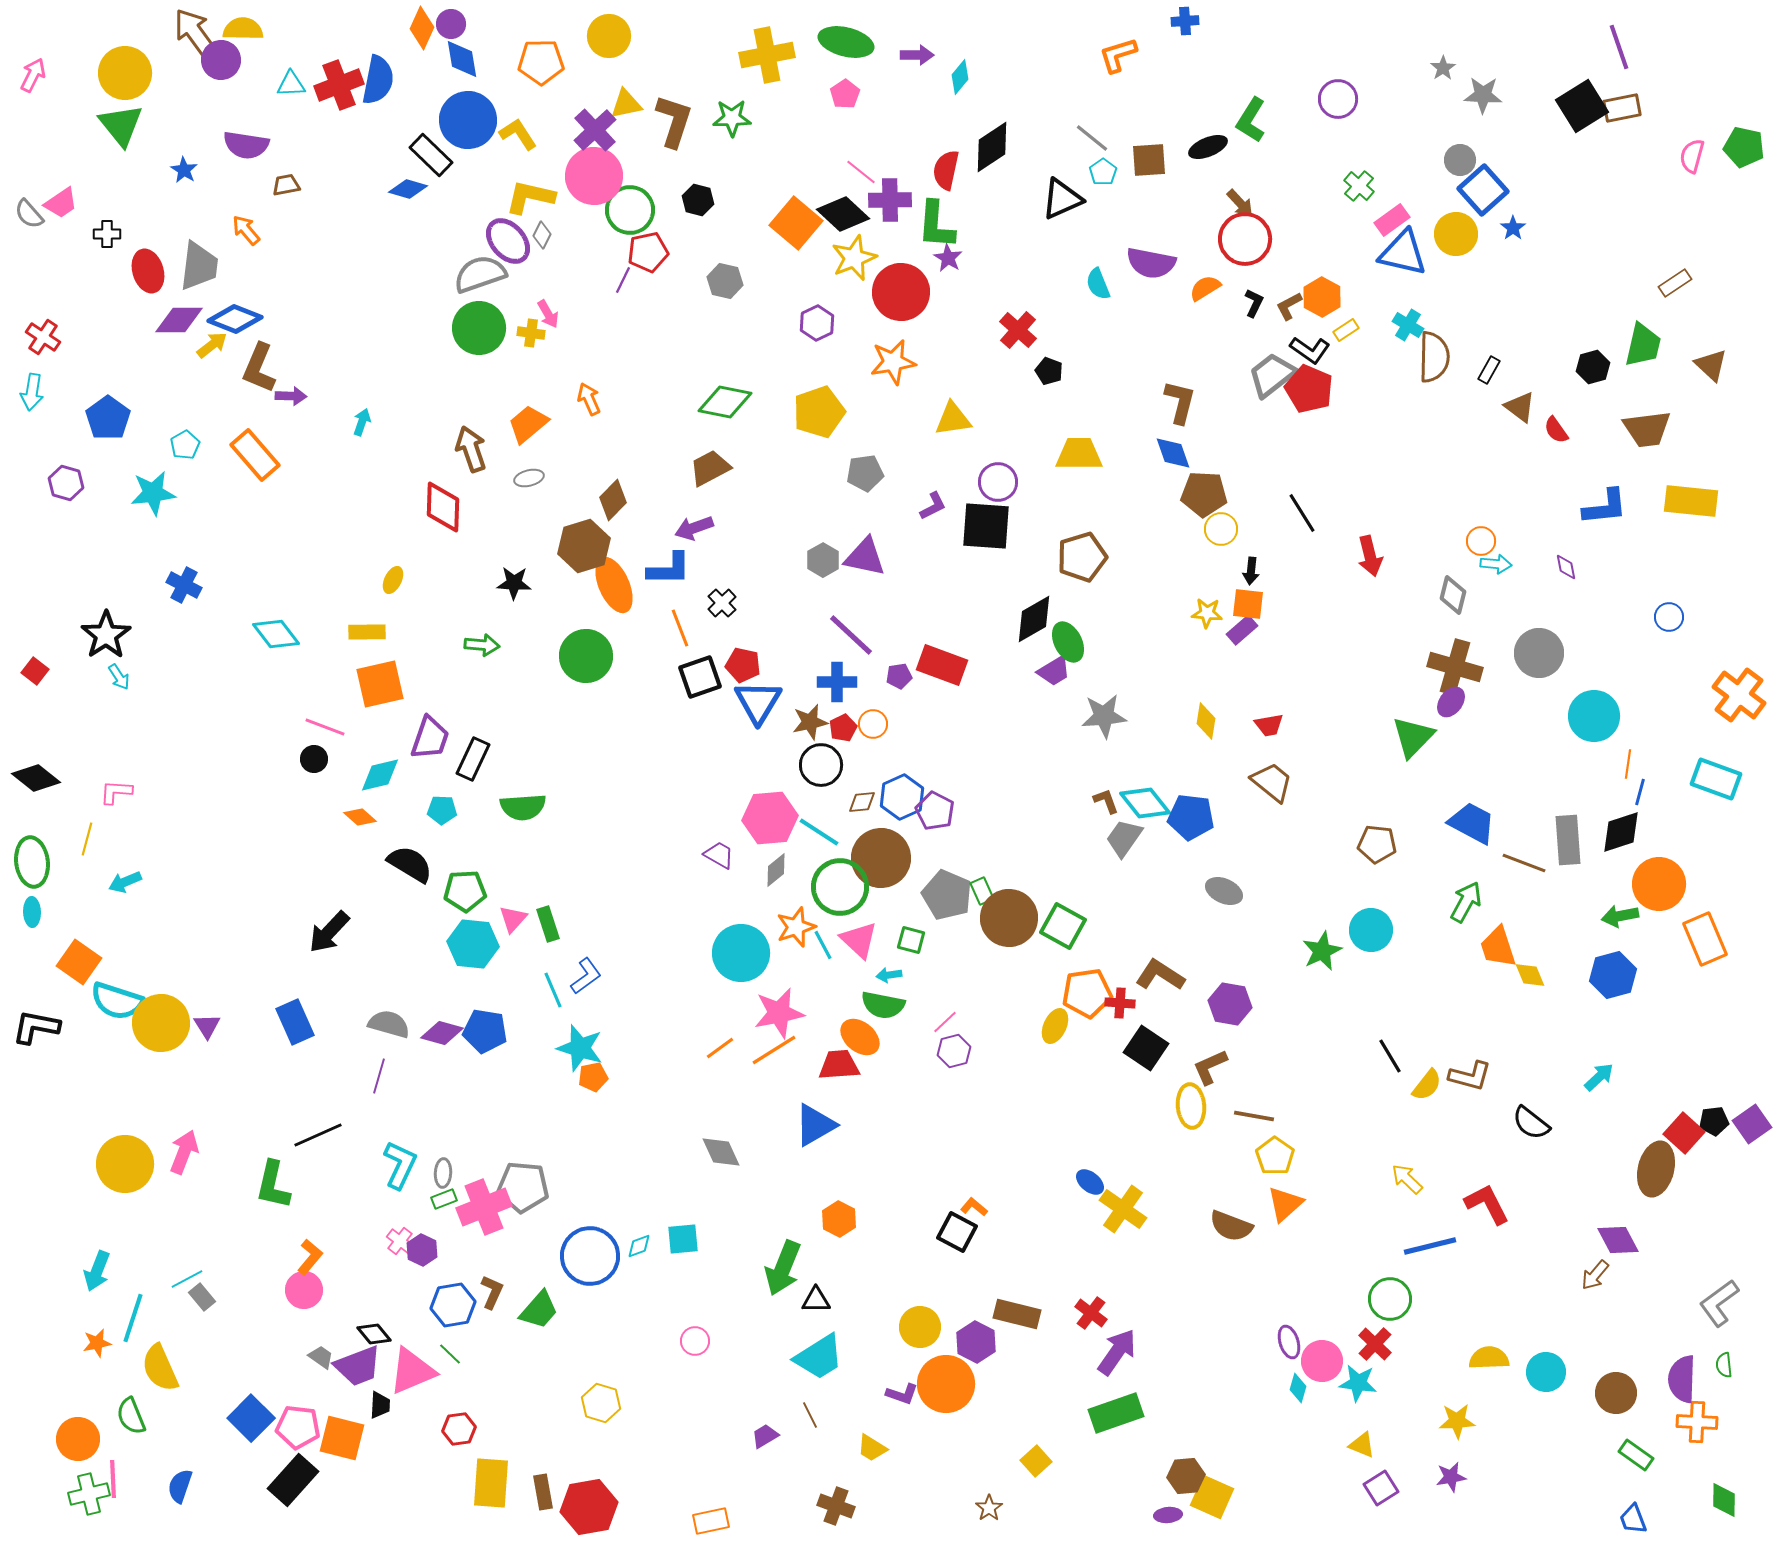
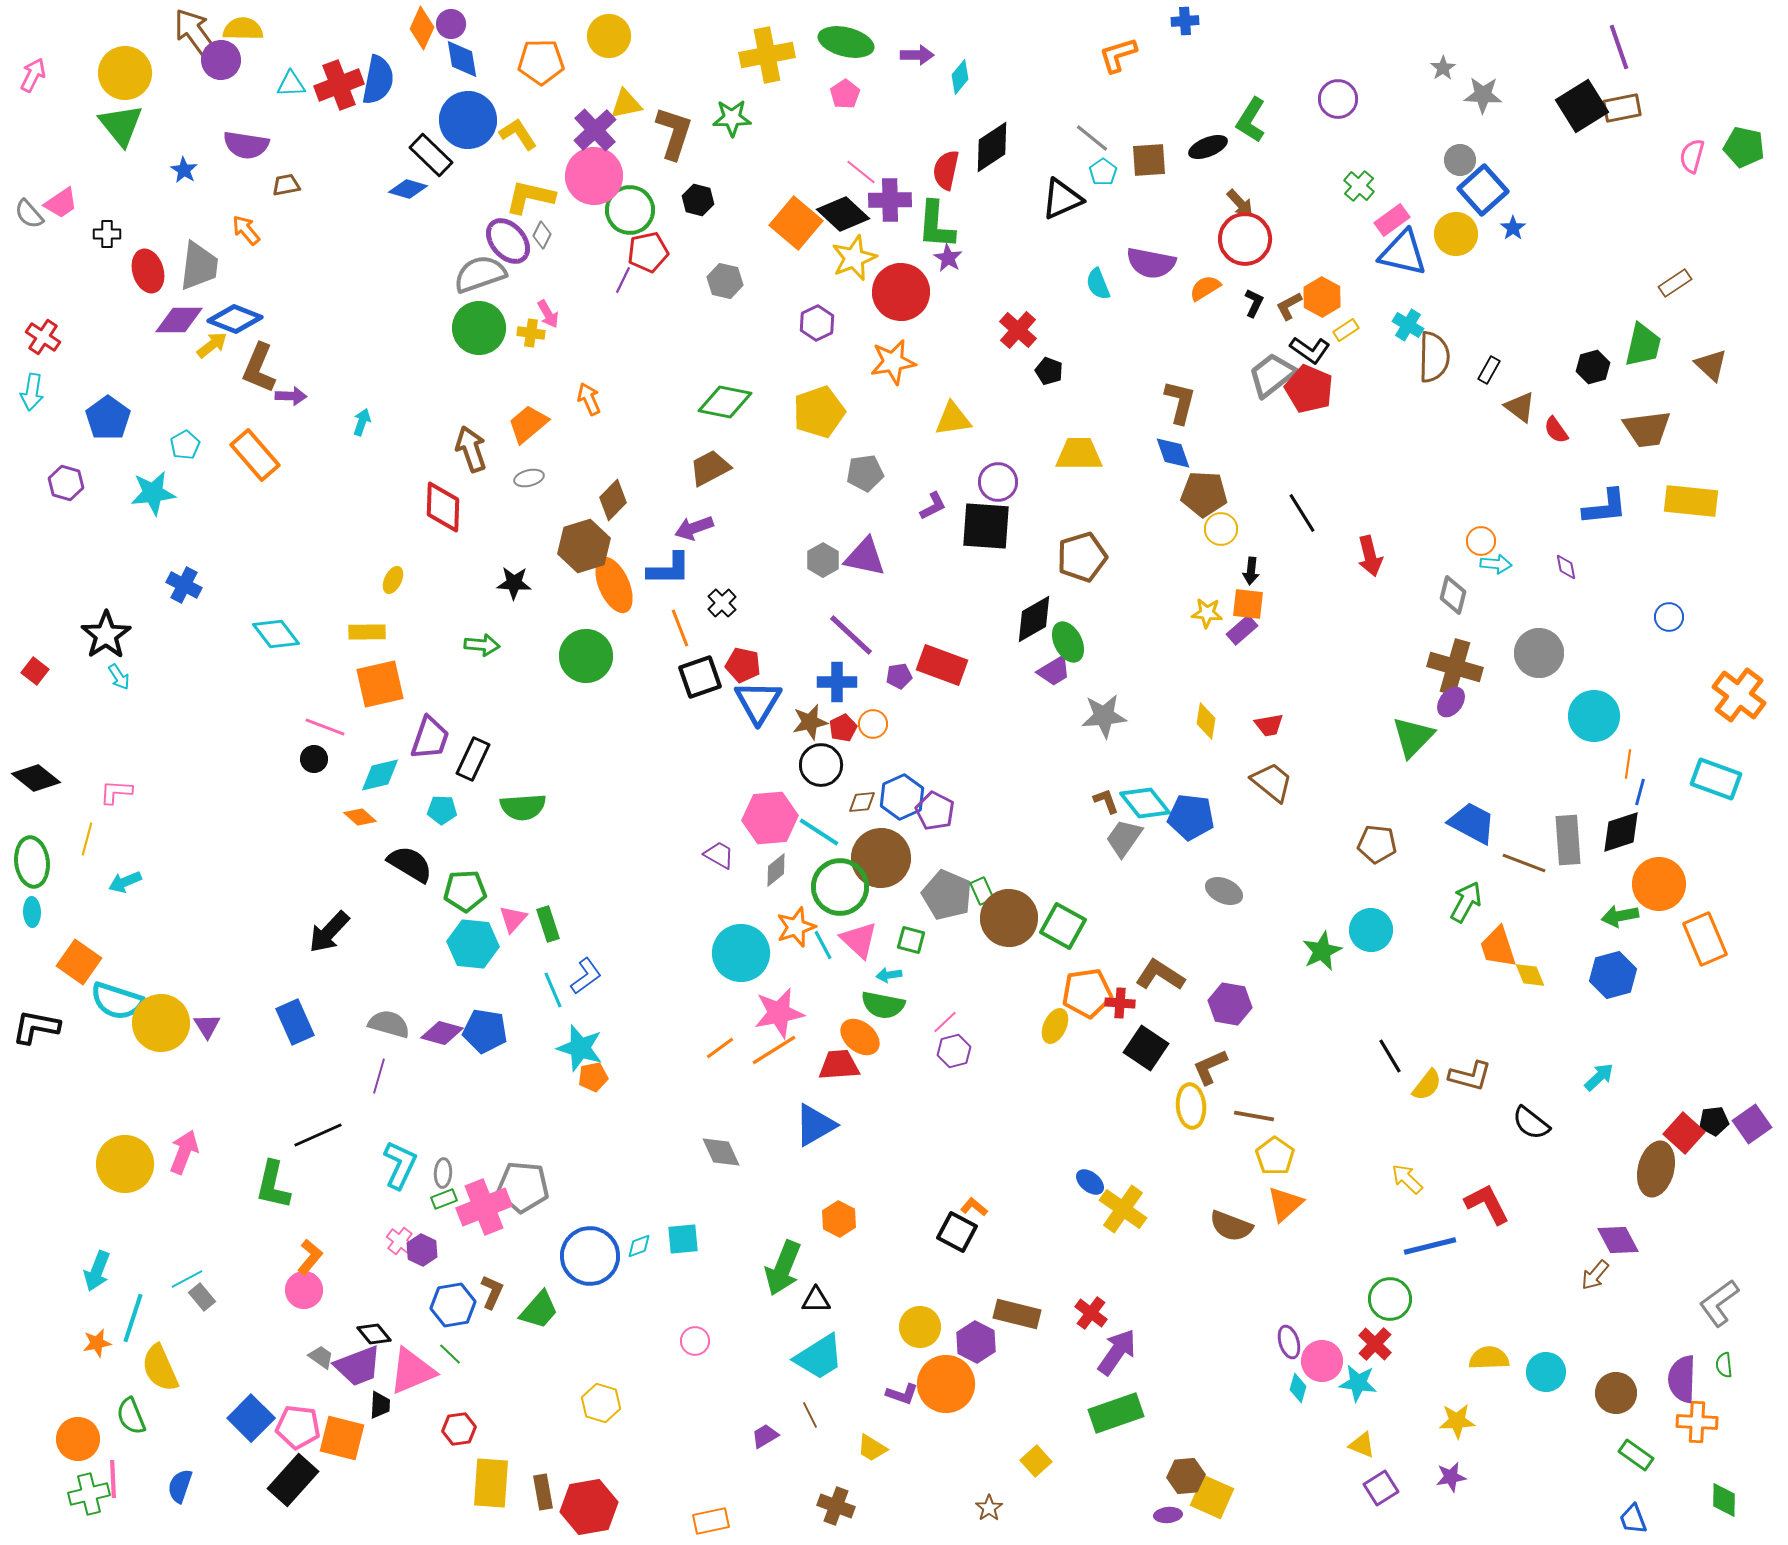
brown L-shape at (674, 121): moved 12 px down
